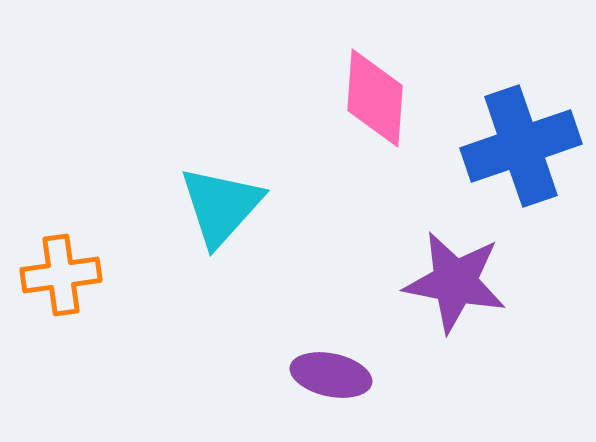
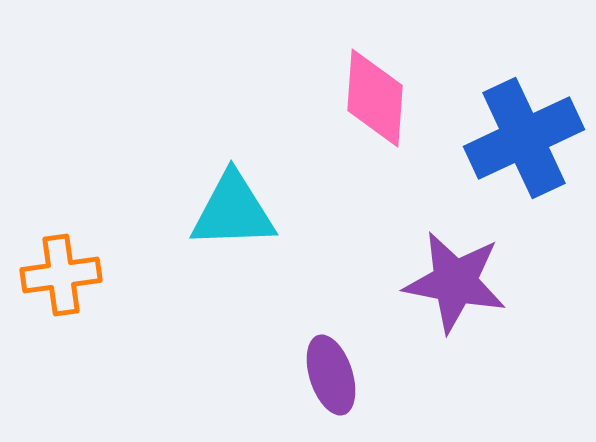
blue cross: moved 3 px right, 8 px up; rotated 6 degrees counterclockwise
cyan triangle: moved 12 px right, 5 px down; rotated 46 degrees clockwise
purple ellipse: rotated 60 degrees clockwise
